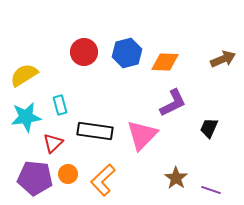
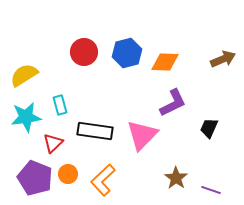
purple pentagon: rotated 16 degrees clockwise
